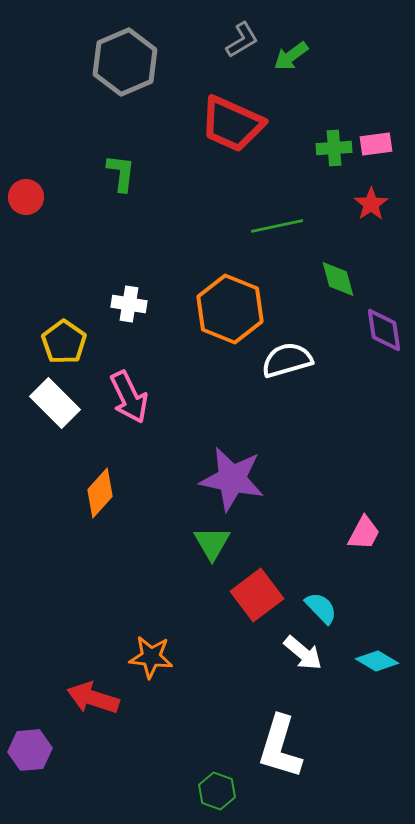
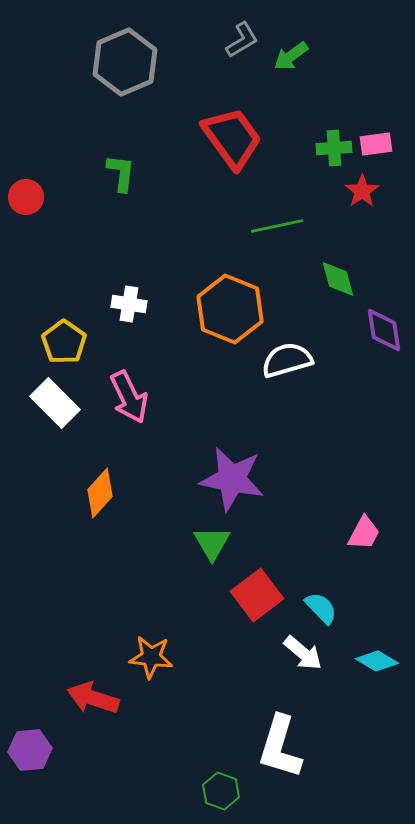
red trapezoid: moved 14 px down; rotated 150 degrees counterclockwise
red star: moved 9 px left, 13 px up
green hexagon: moved 4 px right
